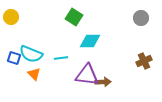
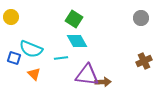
green square: moved 2 px down
cyan diamond: moved 13 px left; rotated 60 degrees clockwise
cyan semicircle: moved 5 px up
